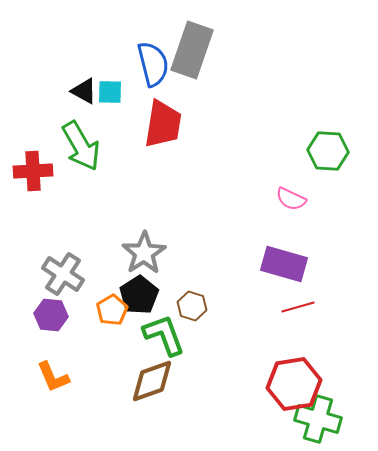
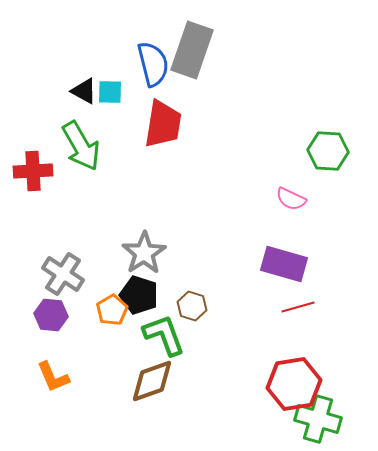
black pentagon: rotated 21 degrees counterclockwise
